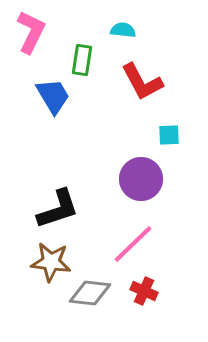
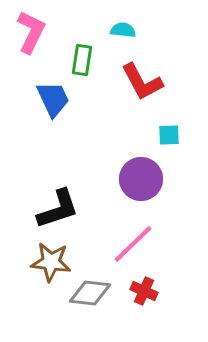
blue trapezoid: moved 3 px down; rotated 6 degrees clockwise
